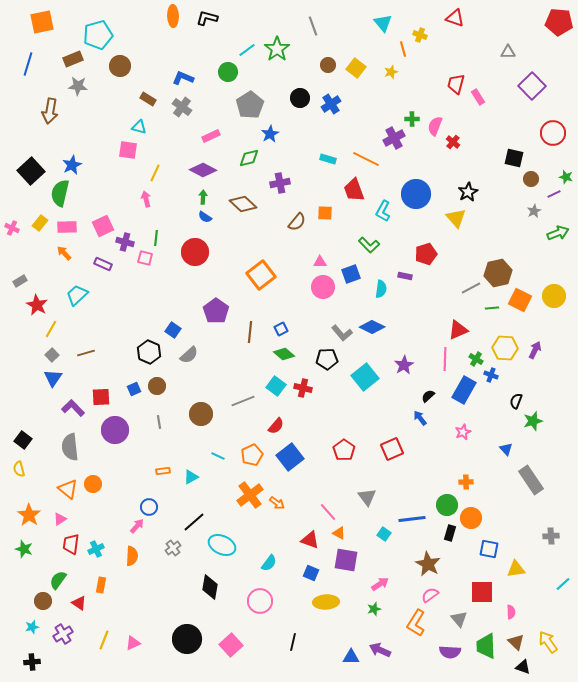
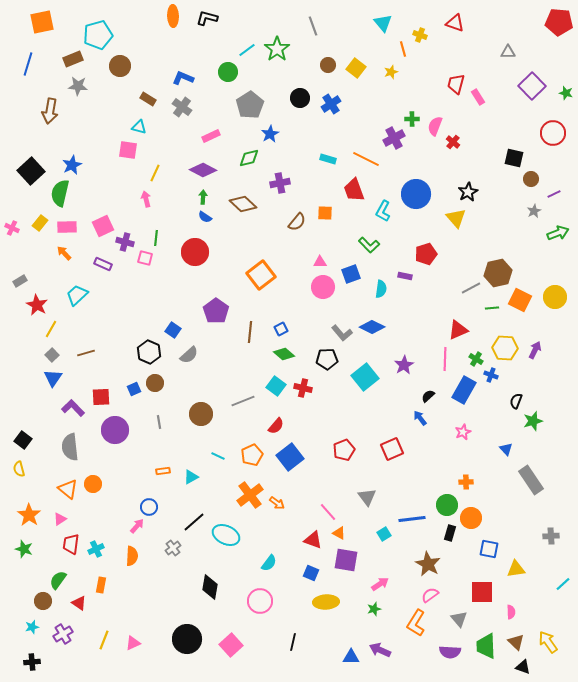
red triangle at (455, 18): moved 5 px down
green star at (566, 177): moved 84 px up
yellow circle at (554, 296): moved 1 px right, 1 px down
brown circle at (157, 386): moved 2 px left, 3 px up
red pentagon at (344, 450): rotated 15 degrees clockwise
cyan square at (384, 534): rotated 24 degrees clockwise
red triangle at (310, 540): moved 3 px right
cyan ellipse at (222, 545): moved 4 px right, 10 px up
